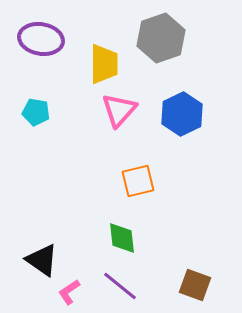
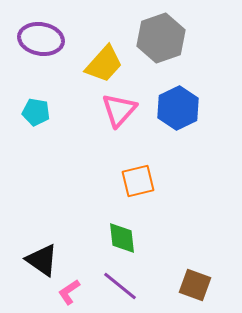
yellow trapezoid: rotated 42 degrees clockwise
blue hexagon: moved 4 px left, 6 px up
